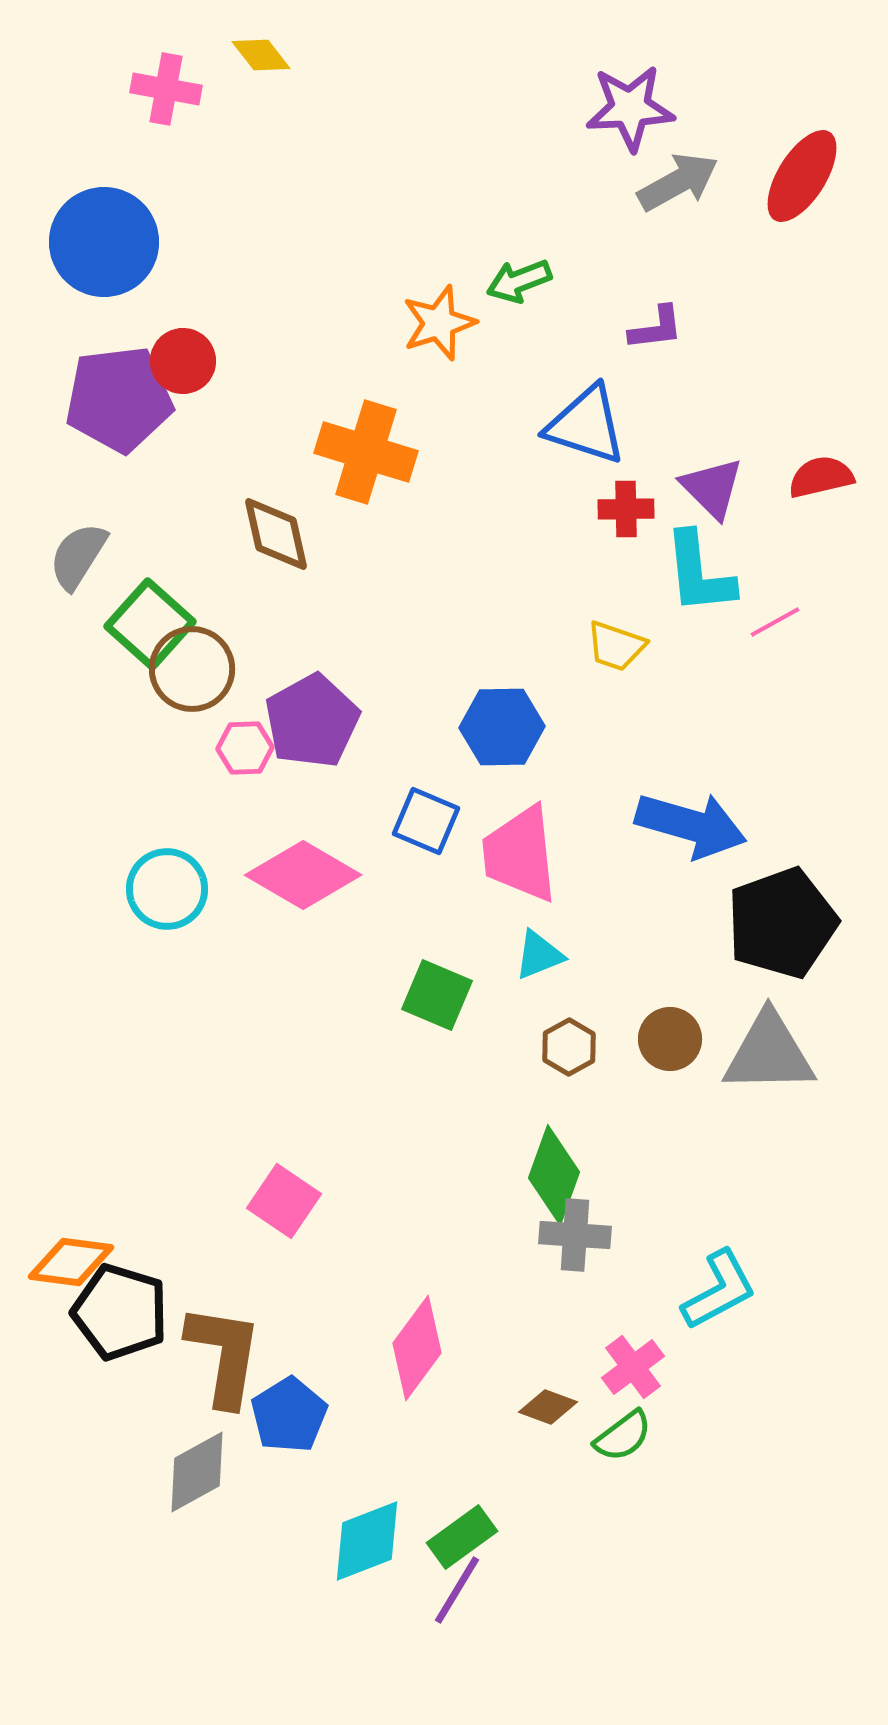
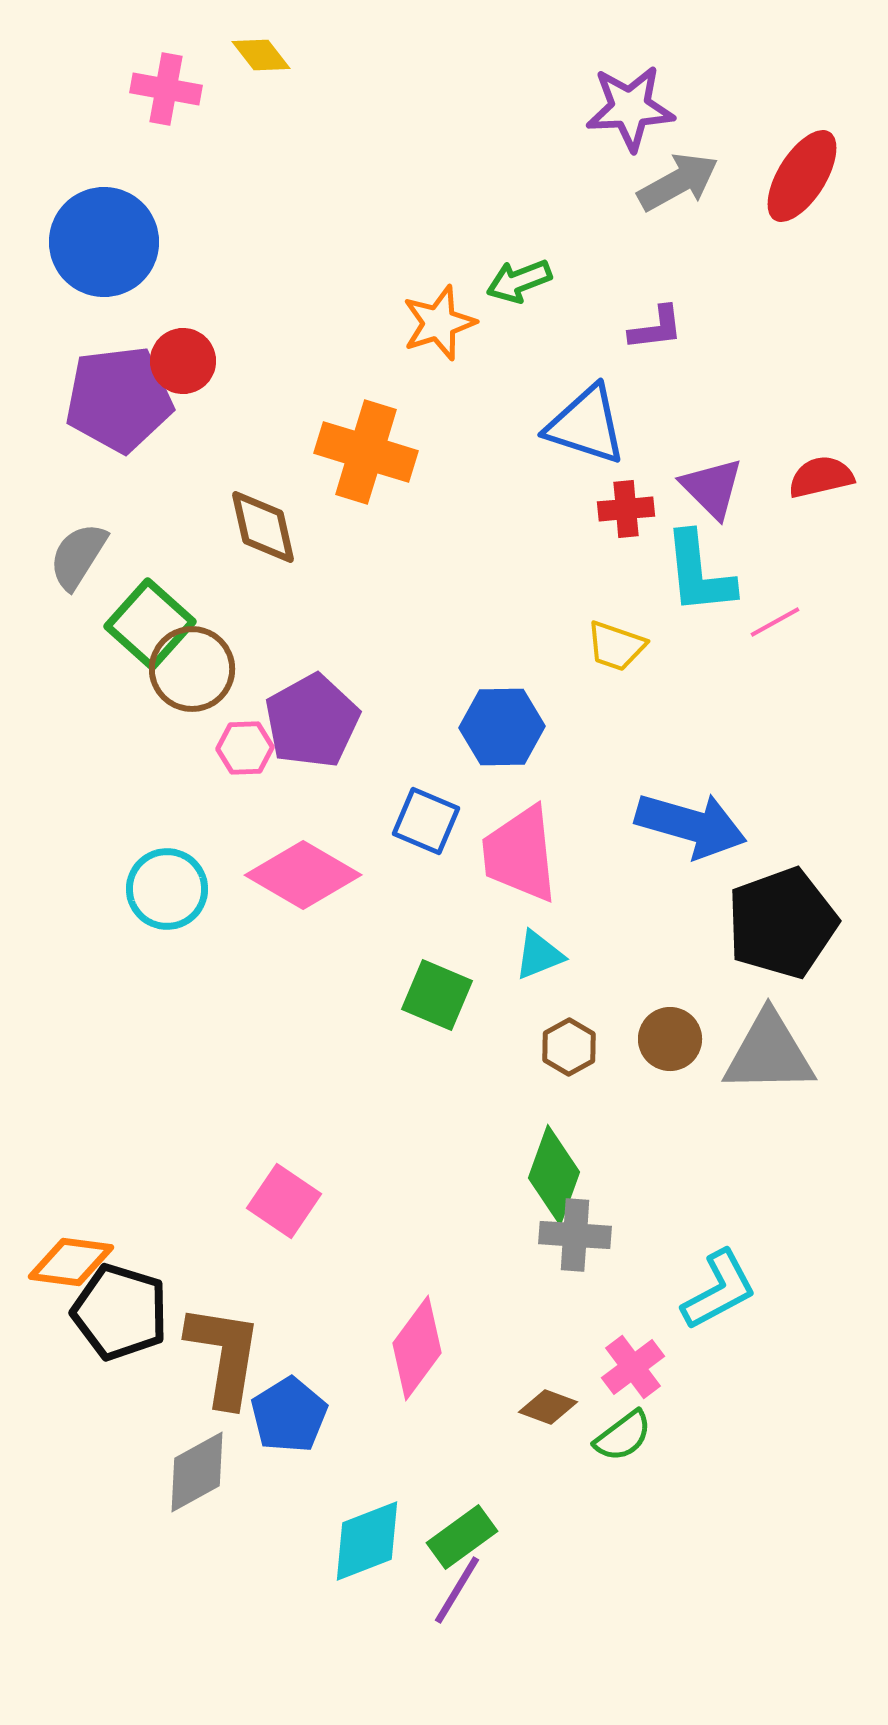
red cross at (626, 509): rotated 4 degrees counterclockwise
brown diamond at (276, 534): moved 13 px left, 7 px up
